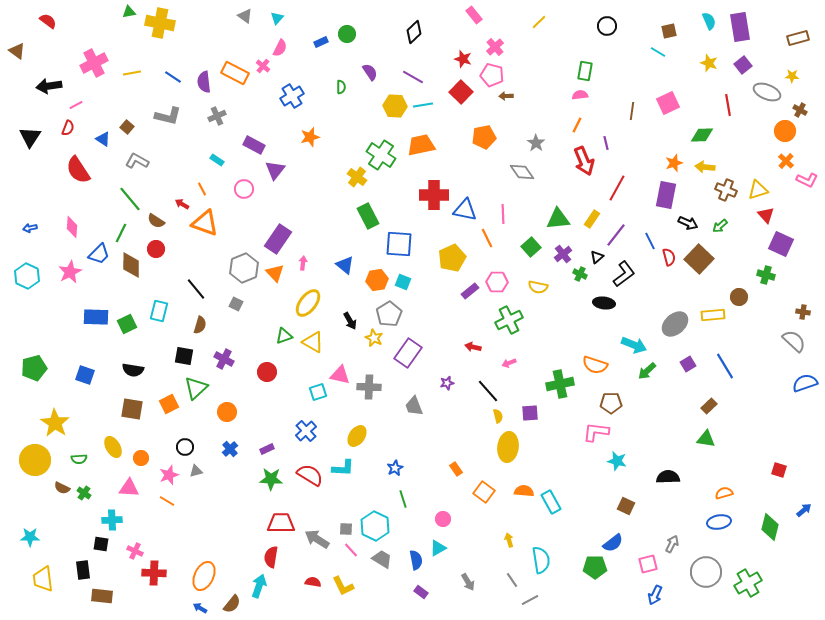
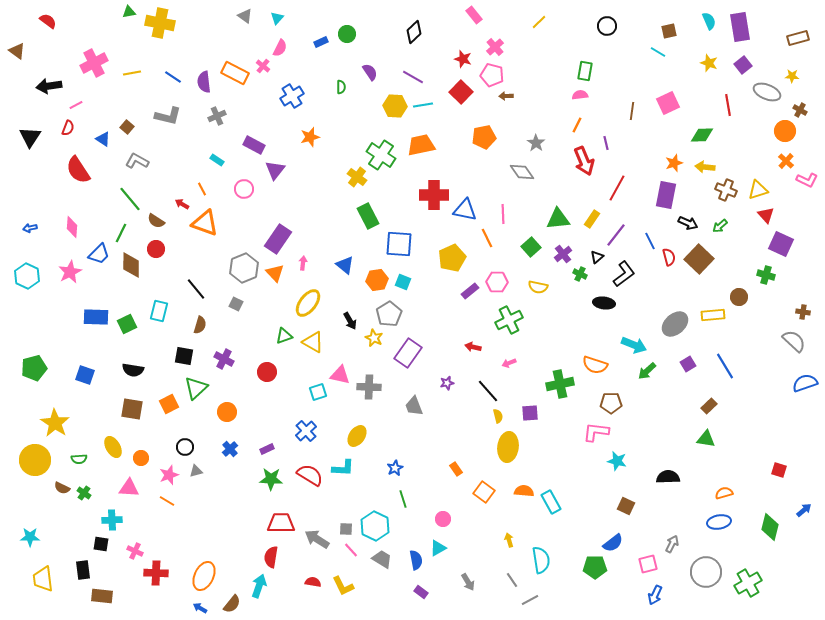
red cross at (154, 573): moved 2 px right
